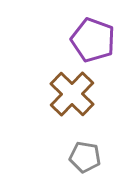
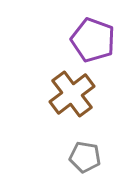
brown cross: rotated 9 degrees clockwise
